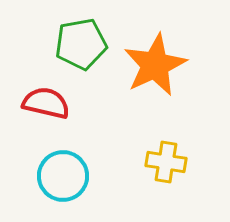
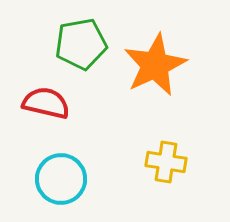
cyan circle: moved 2 px left, 3 px down
